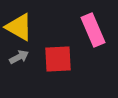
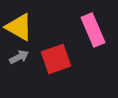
red square: moved 2 px left; rotated 16 degrees counterclockwise
